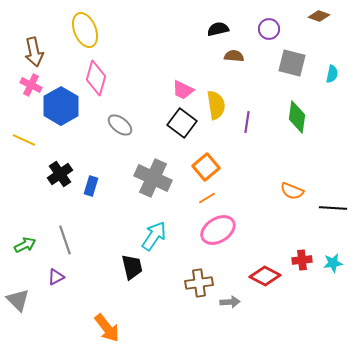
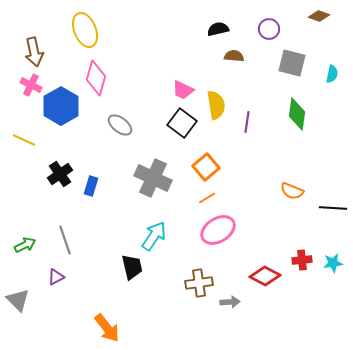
green diamond: moved 3 px up
